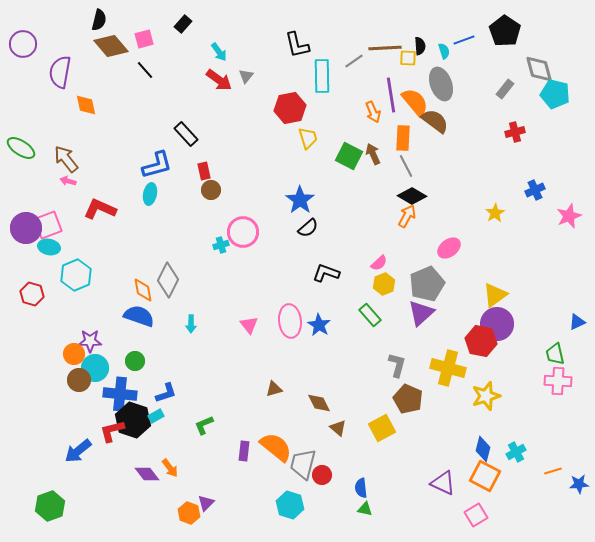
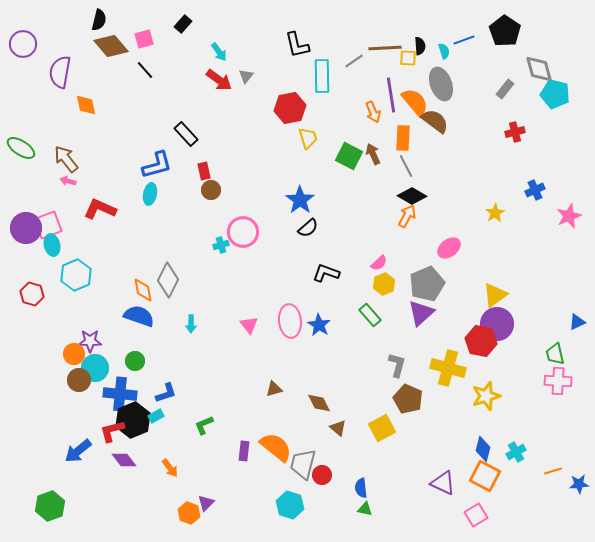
cyan ellipse at (49, 247): moved 3 px right, 2 px up; rotated 65 degrees clockwise
black hexagon at (133, 420): rotated 20 degrees clockwise
purple diamond at (147, 474): moved 23 px left, 14 px up
